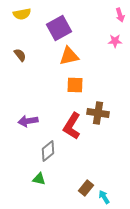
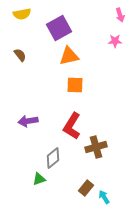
brown cross: moved 2 px left, 34 px down; rotated 25 degrees counterclockwise
gray diamond: moved 5 px right, 7 px down
green triangle: rotated 32 degrees counterclockwise
